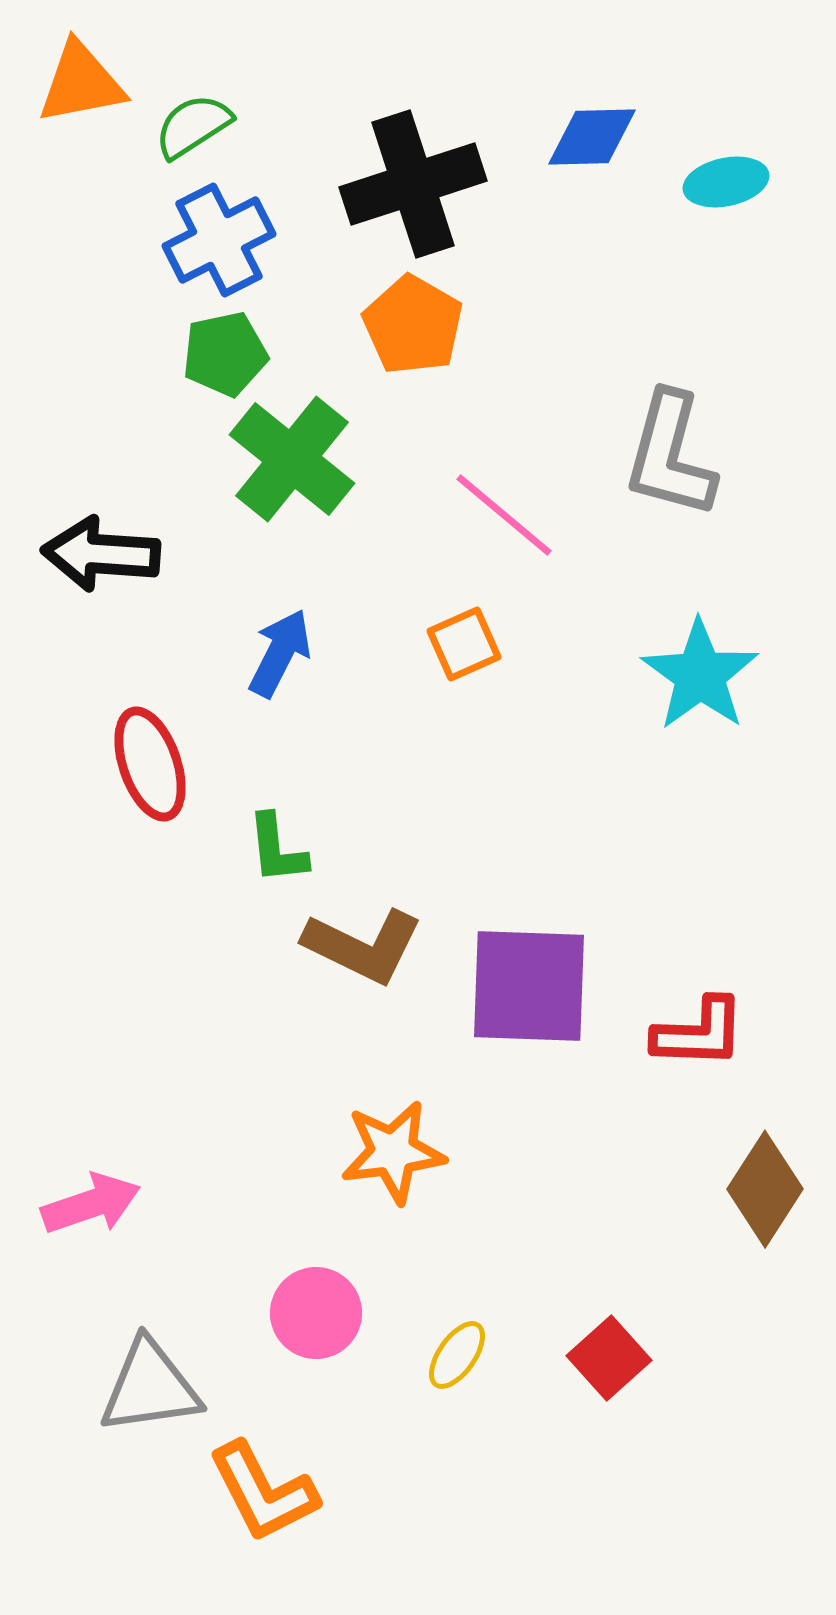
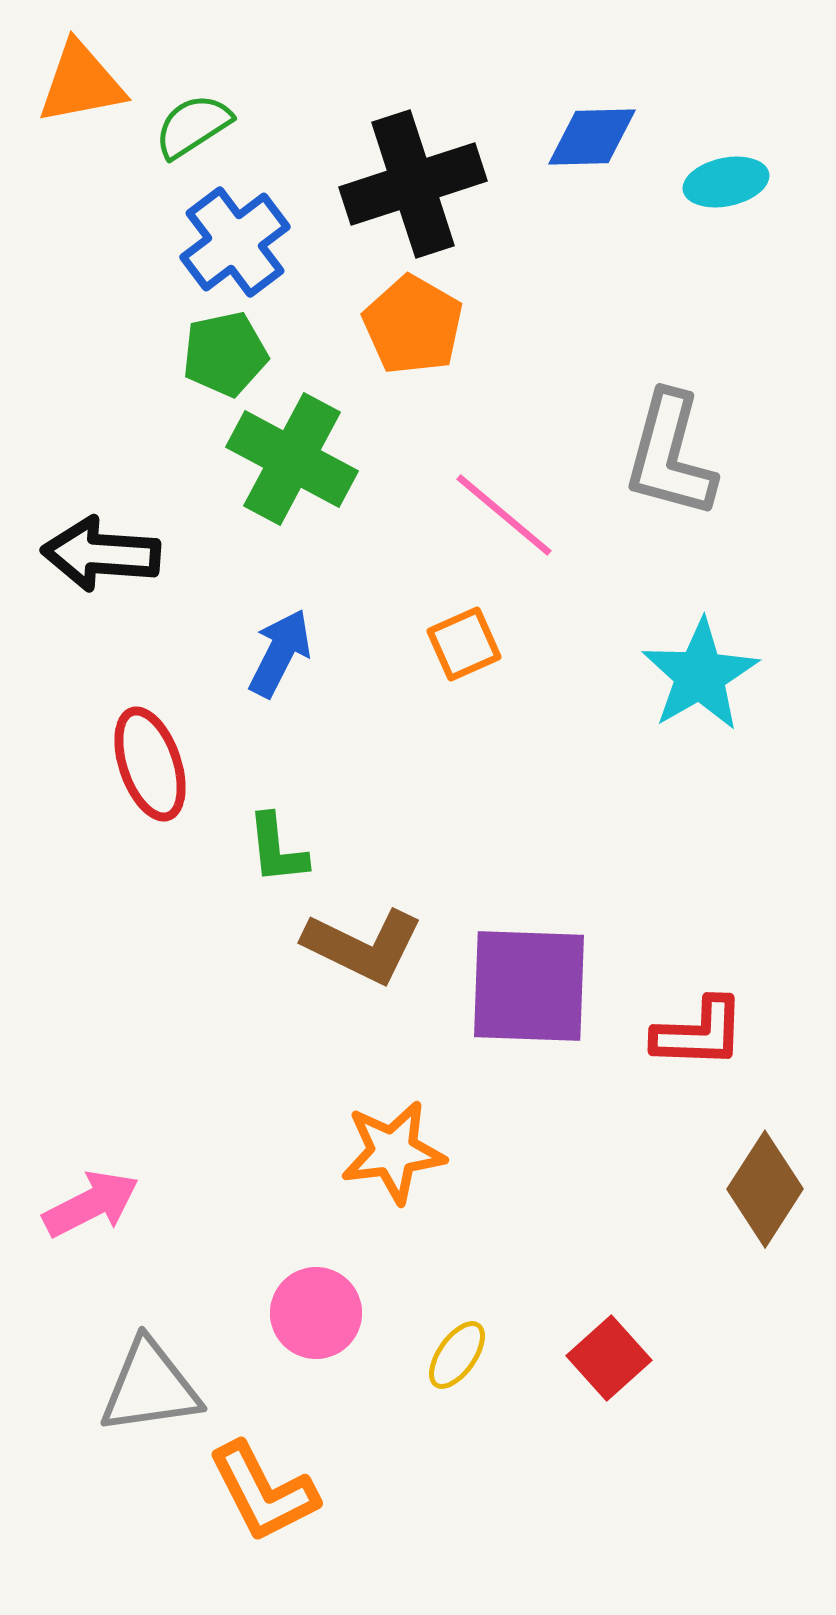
blue cross: moved 16 px right, 2 px down; rotated 10 degrees counterclockwise
green cross: rotated 11 degrees counterclockwise
cyan star: rotated 6 degrees clockwise
pink arrow: rotated 8 degrees counterclockwise
